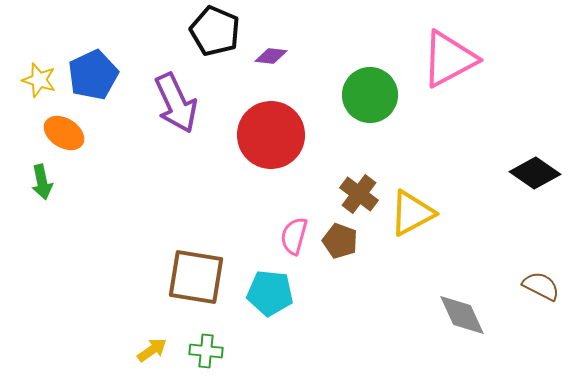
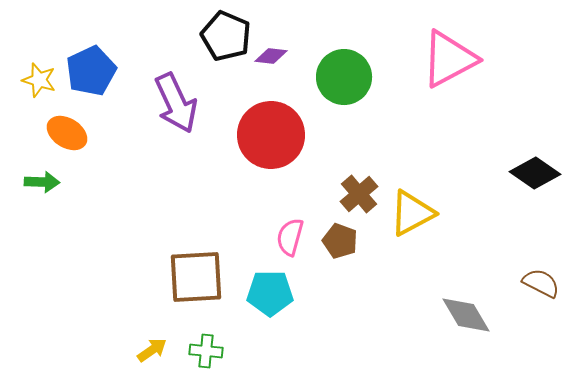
black pentagon: moved 11 px right, 5 px down
blue pentagon: moved 2 px left, 4 px up
green circle: moved 26 px left, 18 px up
orange ellipse: moved 3 px right
green arrow: rotated 76 degrees counterclockwise
brown cross: rotated 12 degrees clockwise
pink semicircle: moved 4 px left, 1 px down
brown square: rotated 12 degrees counterclockwise
brown semicircle: moved 3 px up
cyan pentagon: rotated 6 degrees counterclockwise
gray diamond: moved 4 px right; rotated 6 degrees counterclockwise
